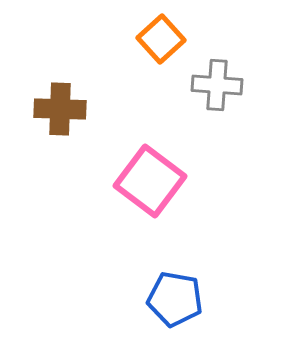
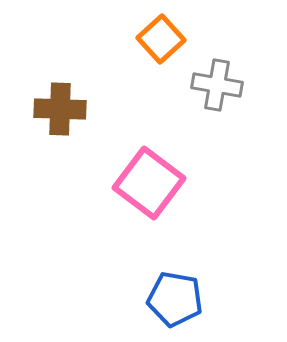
gray cross: rotated 6 degrees clockwise
pink square: moved 1 px left, 2 px down
